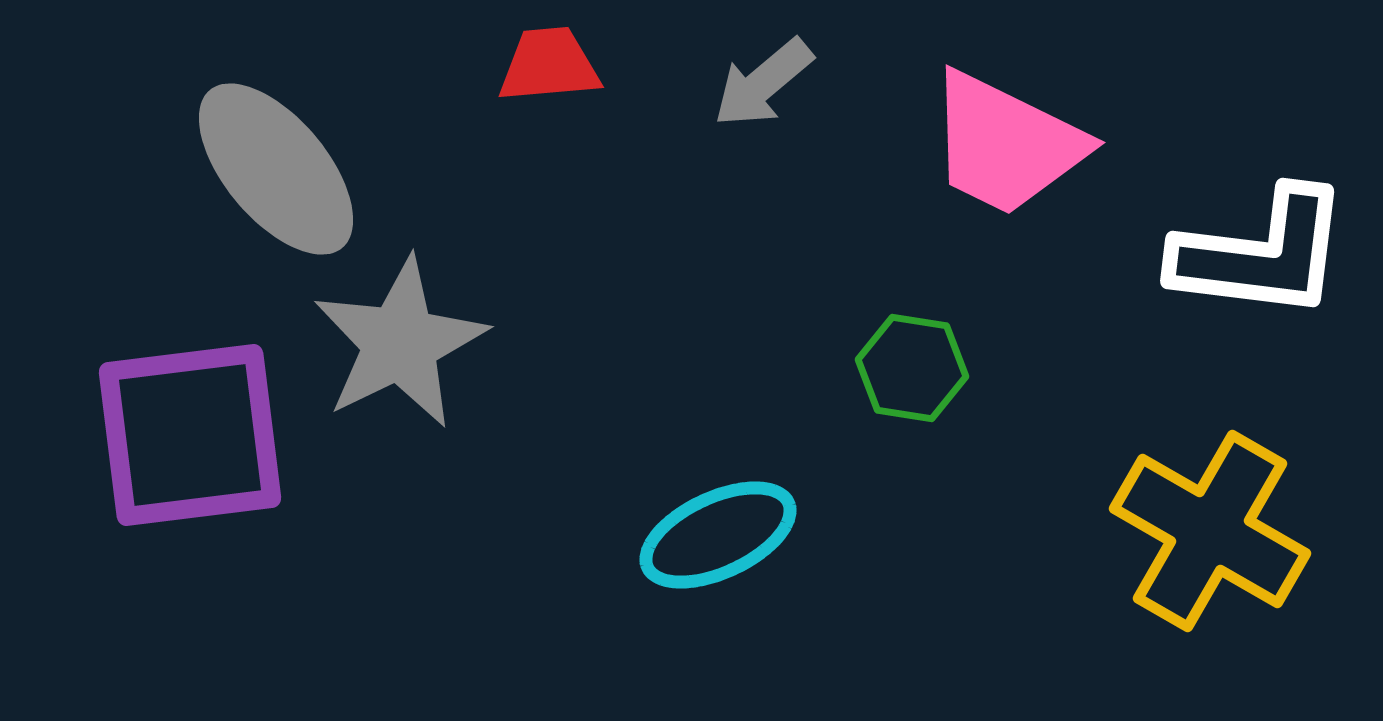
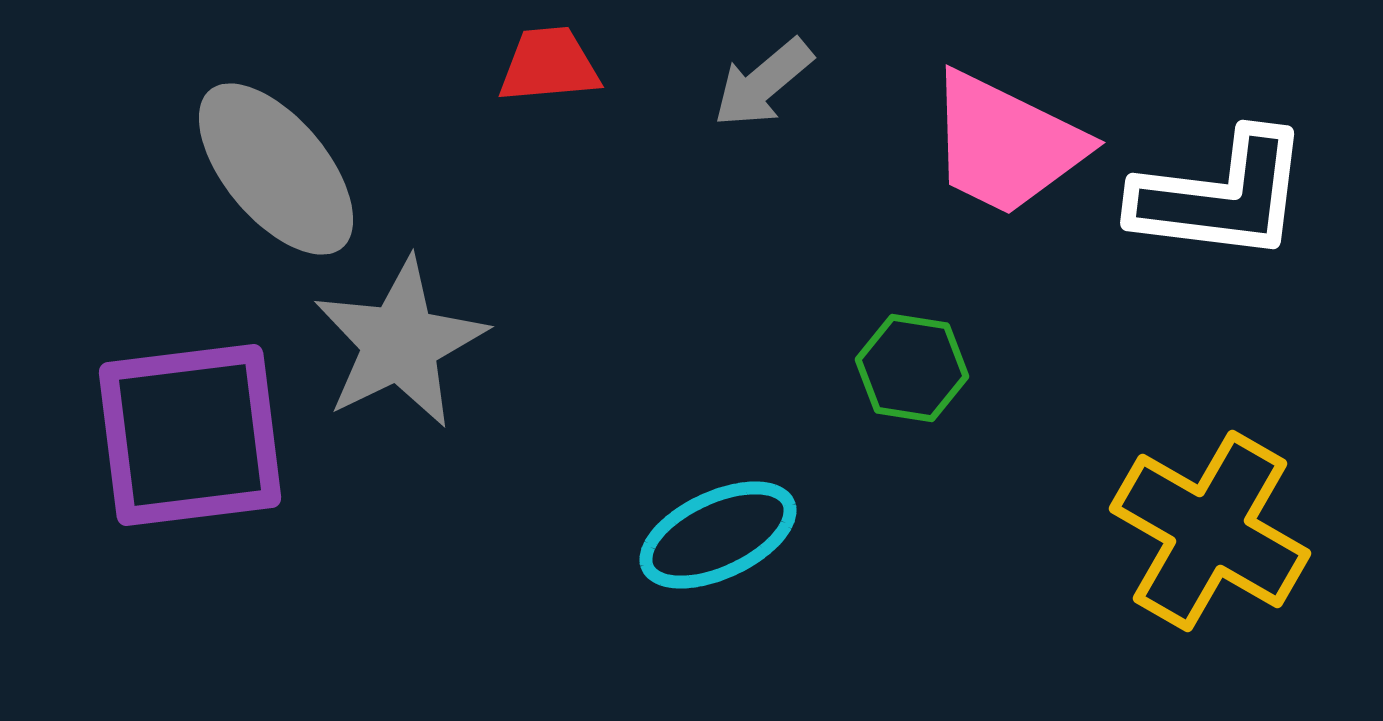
white L-shape: moved 40 px left, 58 px up
